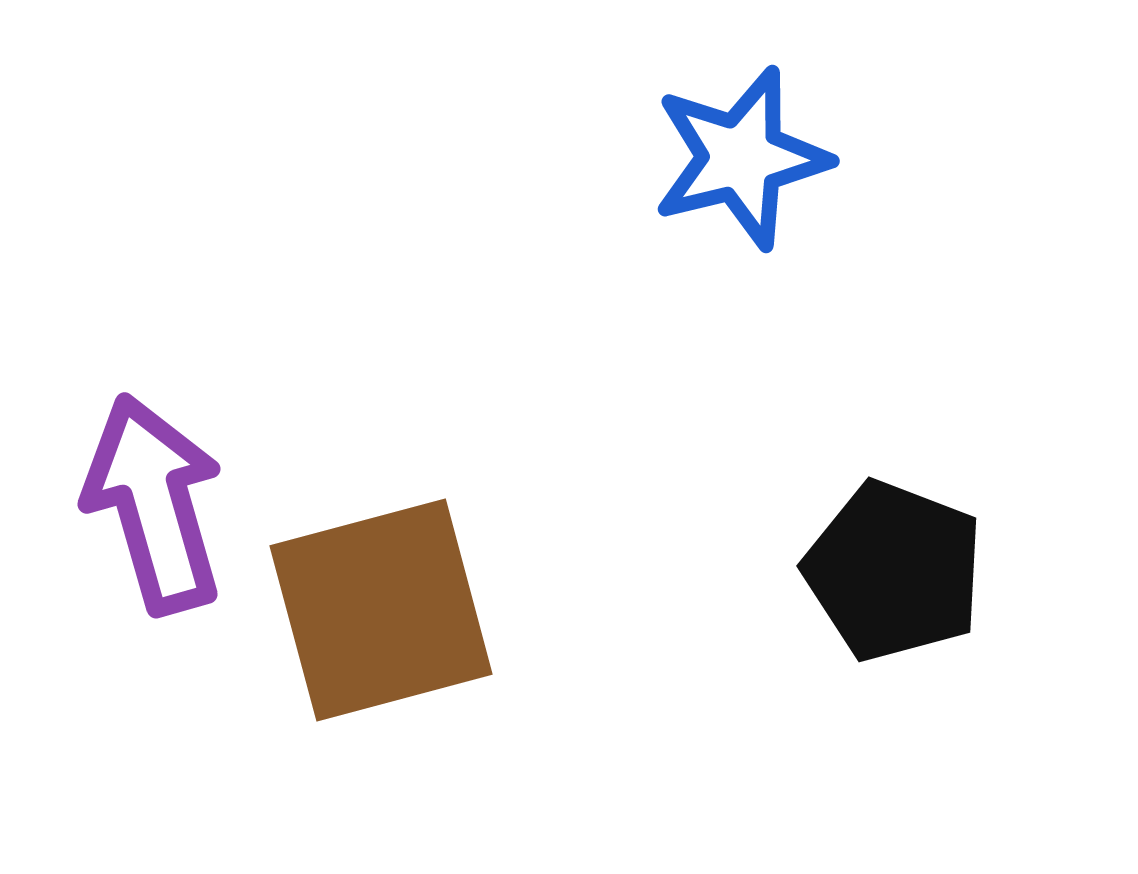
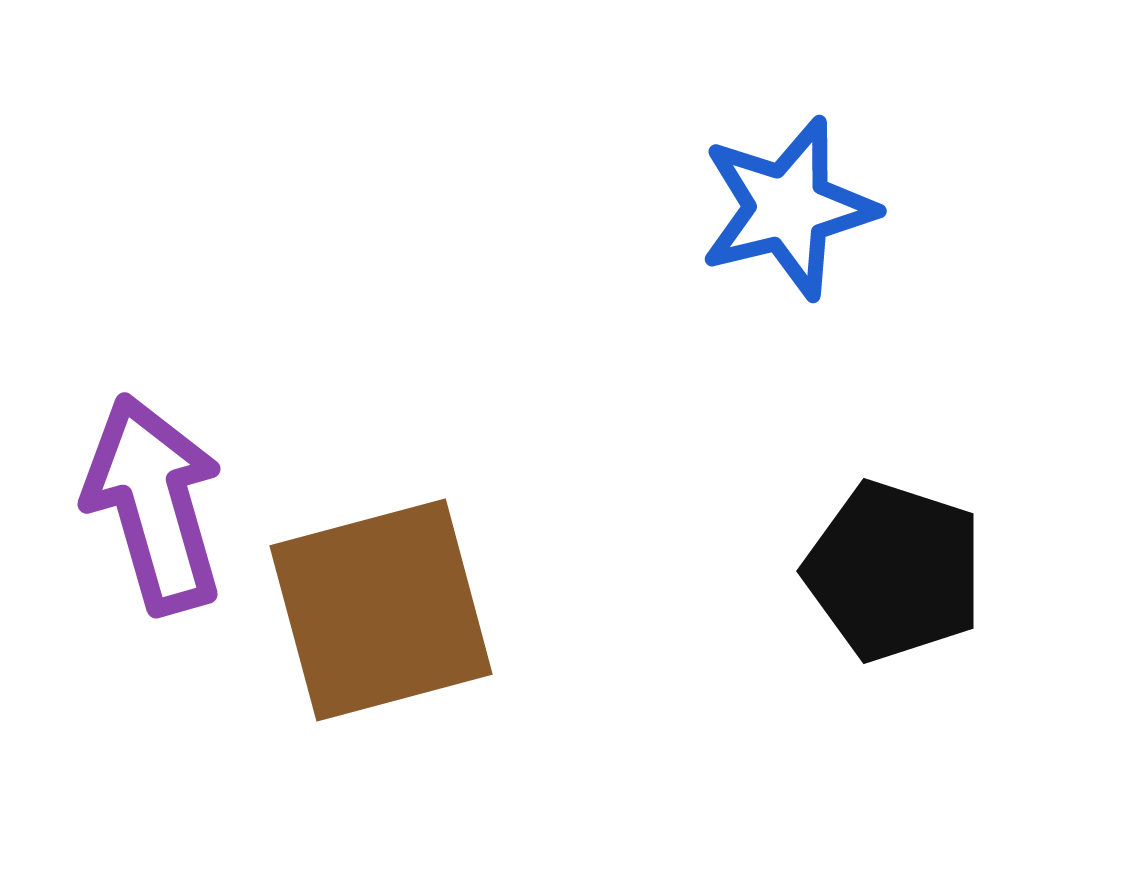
blue star: moved 47 px right, 50 px down
black pentagon: rotated 3 degrees counterclockwise
